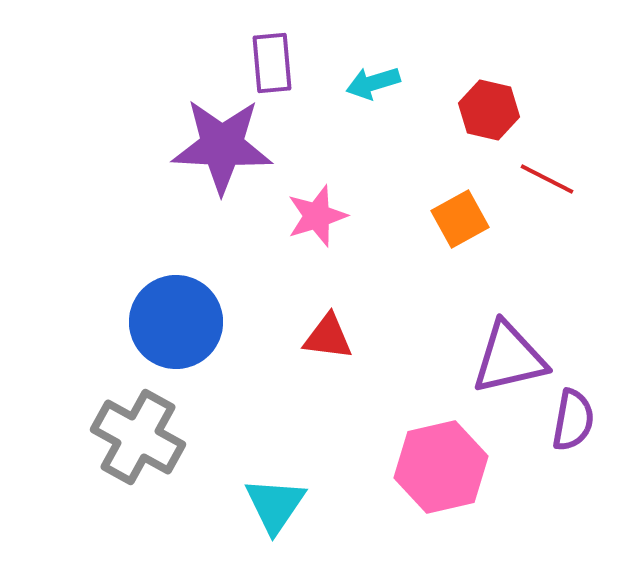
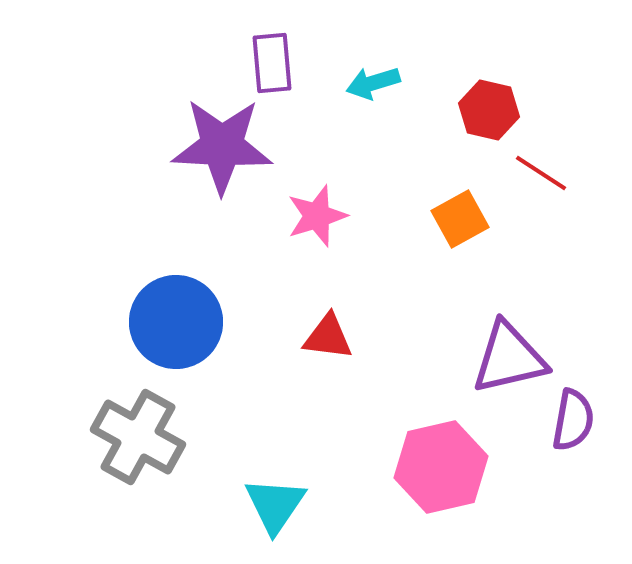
red line: moved 6 px left, 6 px up; rotated 6 degrees clockwise
